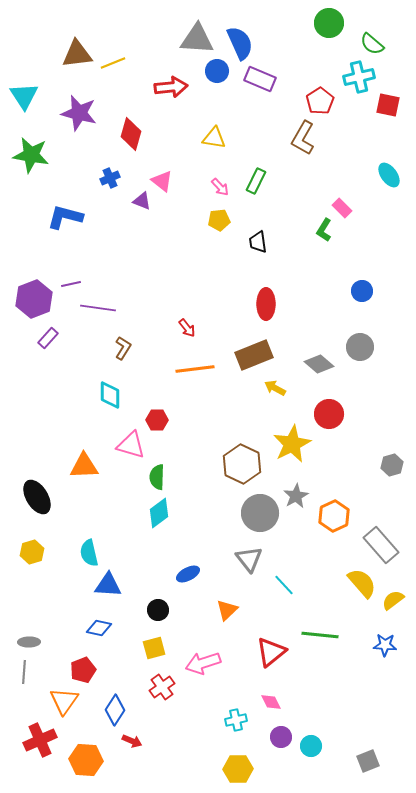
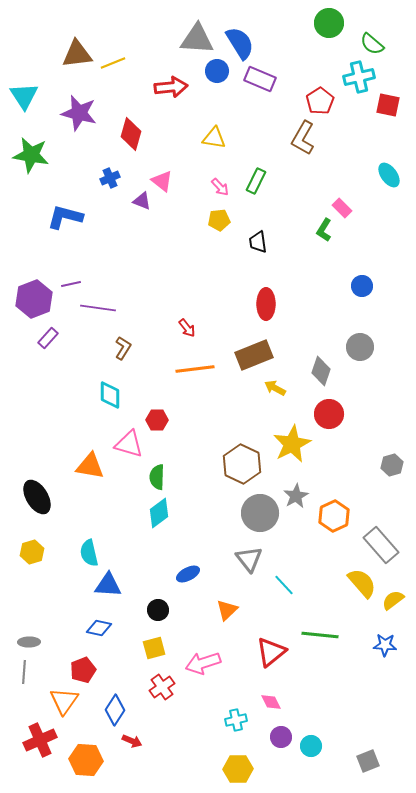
blue semicircle at (240, 43): rotated 8 degrees counterclockwise
blue circle at (362, 291): moved 5 px up
gray diamond at (319, 364): moved 2 px right, 7 px down; rotated 68 degrees clockwise
pink triangle at (131, 445): moved 2 px left, 1 px up
orange triangle at (84, 466): moved 6 px right; rotated 12 degrees clockwise
